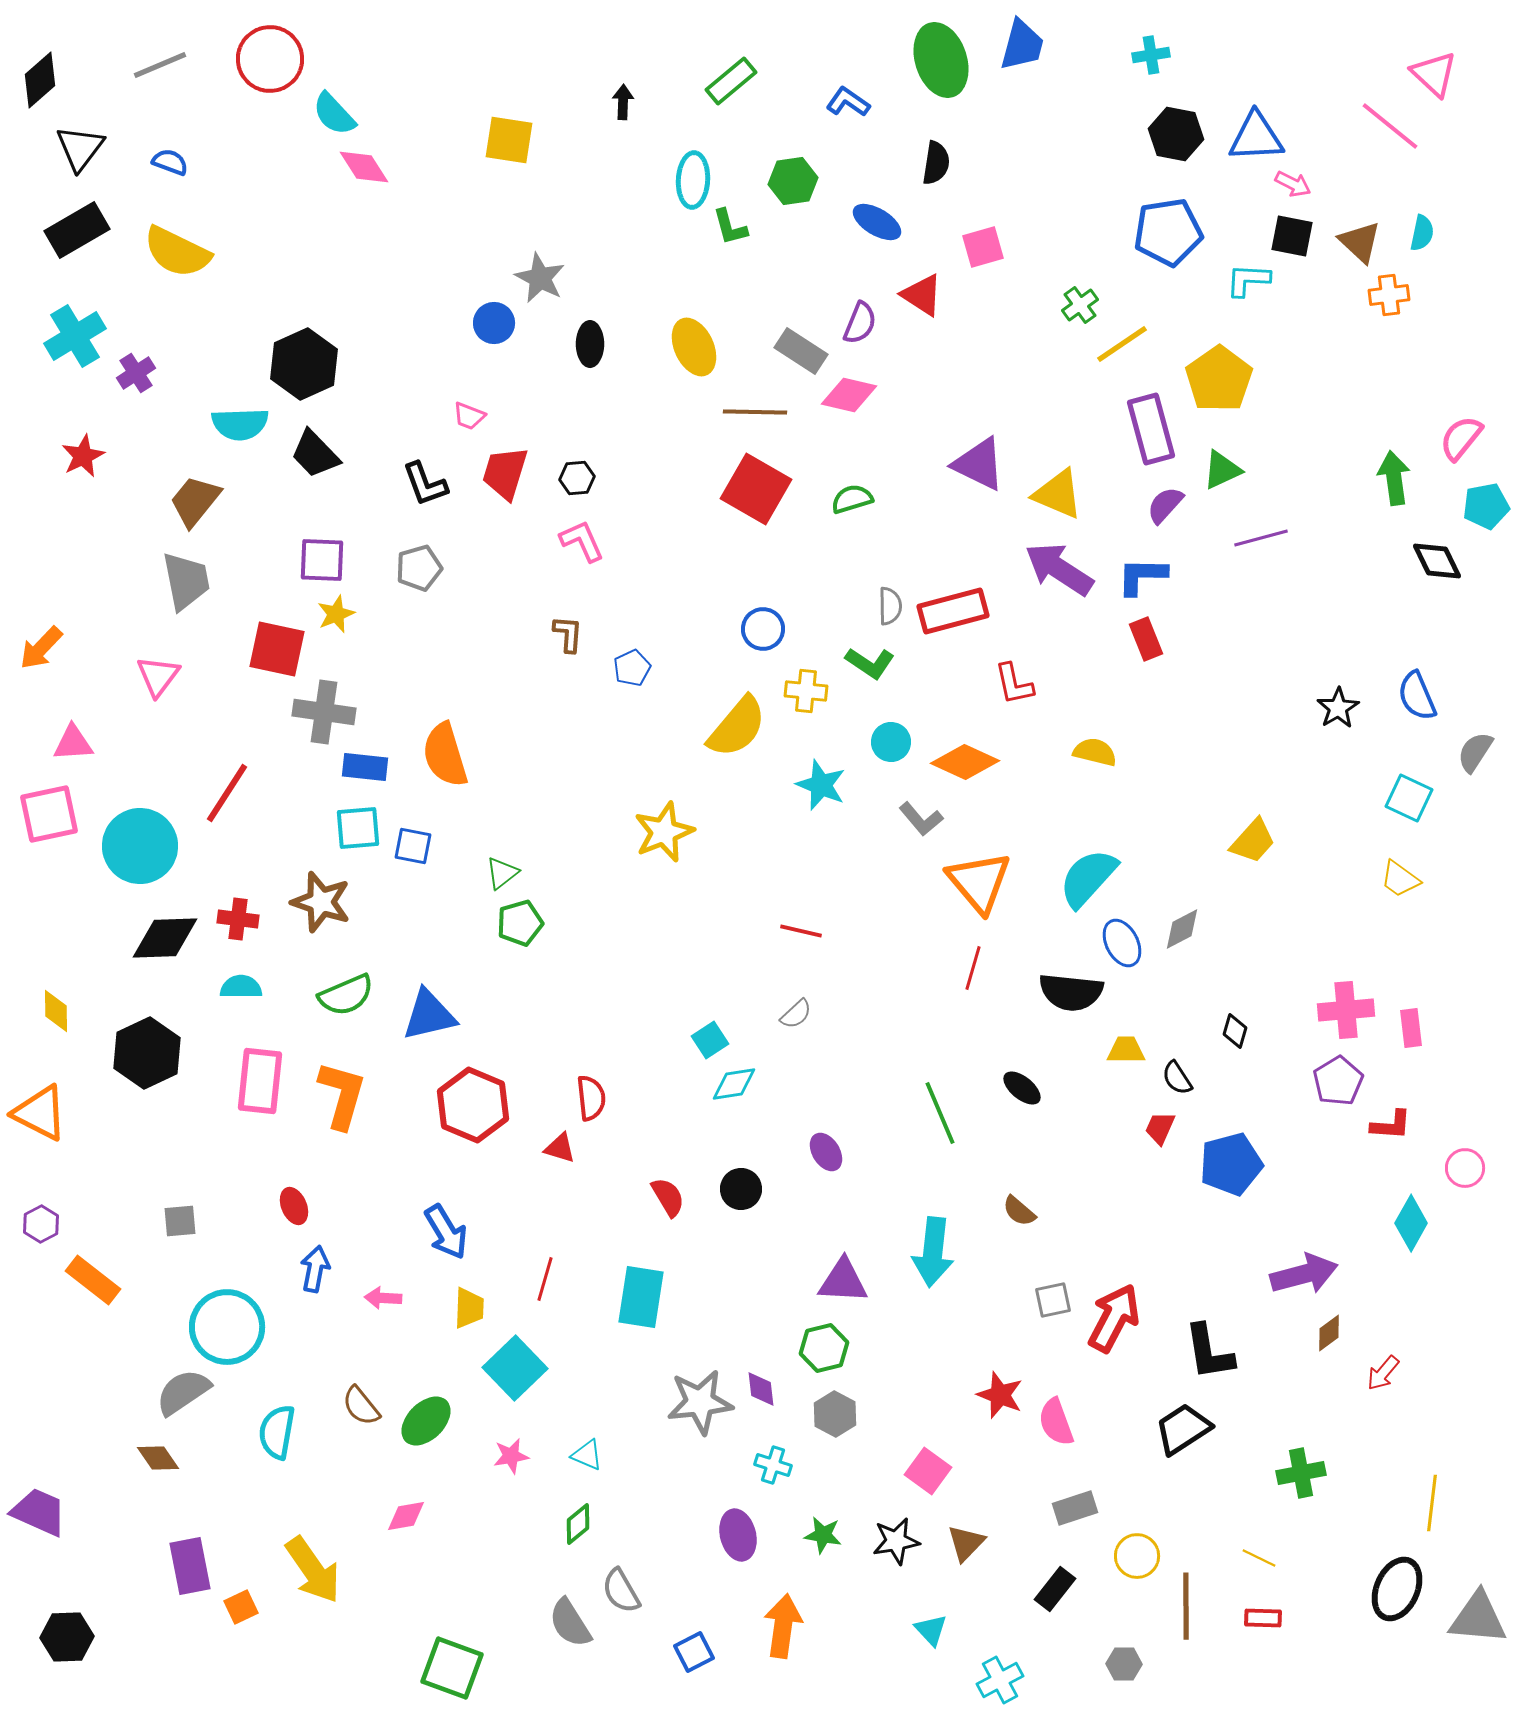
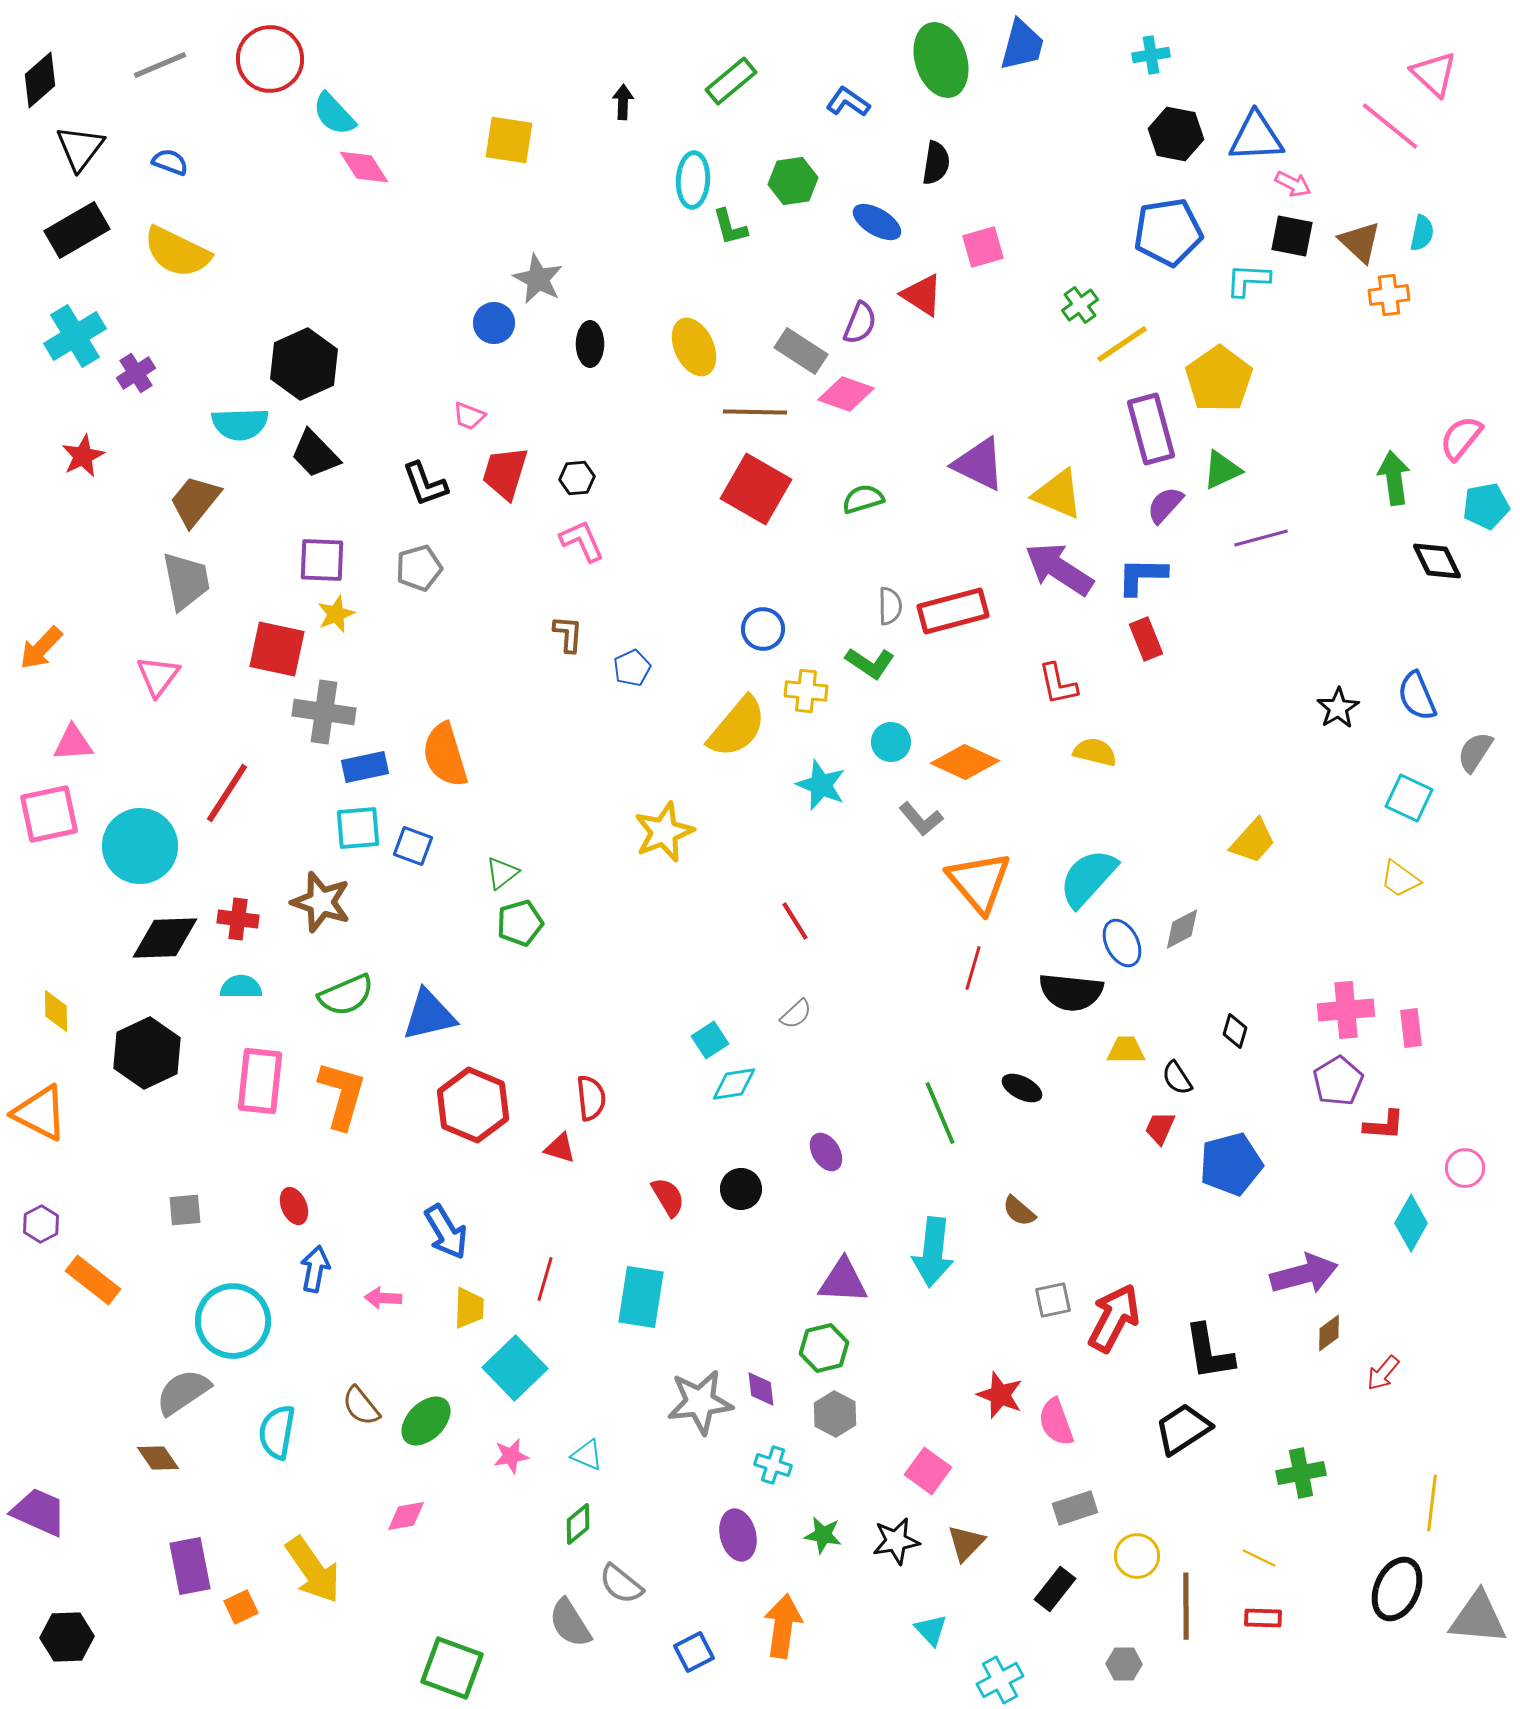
gray star at (540, 278): moved 2 px left, 1 px down
pink diamond at (849, 395): moved 3 px left, 1 px up; rotated 6 degrees clockwise
green semicircle at (852, 499): moved 11 px right
red L-shape at (1014, 684): moved 44 px right
blue rectangle at (365, 767): rotated 18 degrees counterclockwise
blue square at (413, 846): rotated 9 degrees clockwise
red line at (801, 931): moved 6 px left, 10 px up; rotated 45 degrees clockwise
black ellipse at (1022, 1088): rotated 12 degrees counterclockwise
red L-shape at (1391, 1125): moved 7 px left
gray square at (180, 1221): moved 5 px right, 11 px up
cyan circle at (227, 1327): moved 6 px right, 6 px up
gray semicircle at (621, 1591): moved 7 px up; rotated 21 degrees counterclockwise
